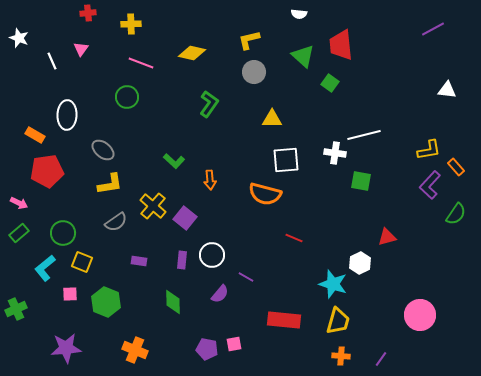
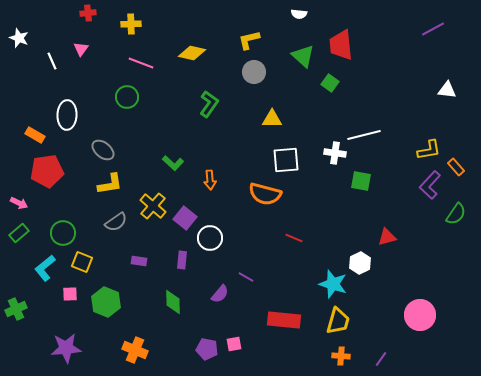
green L-shape at (174, 161): moved 1 px left, 2 px down
white circle at (212, 255): moved 2 px left, 17 px up
